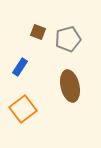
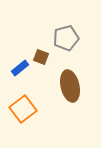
brown square: moved 3 px right, 25 px down
gray pentagon: moved 2 px left, 1 px up
blue rectangle: moved 1 px down; rotated 18 degrees clockwise
